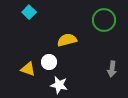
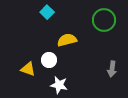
cyan square: moved 18 px right
white circle: moved 2 px up
